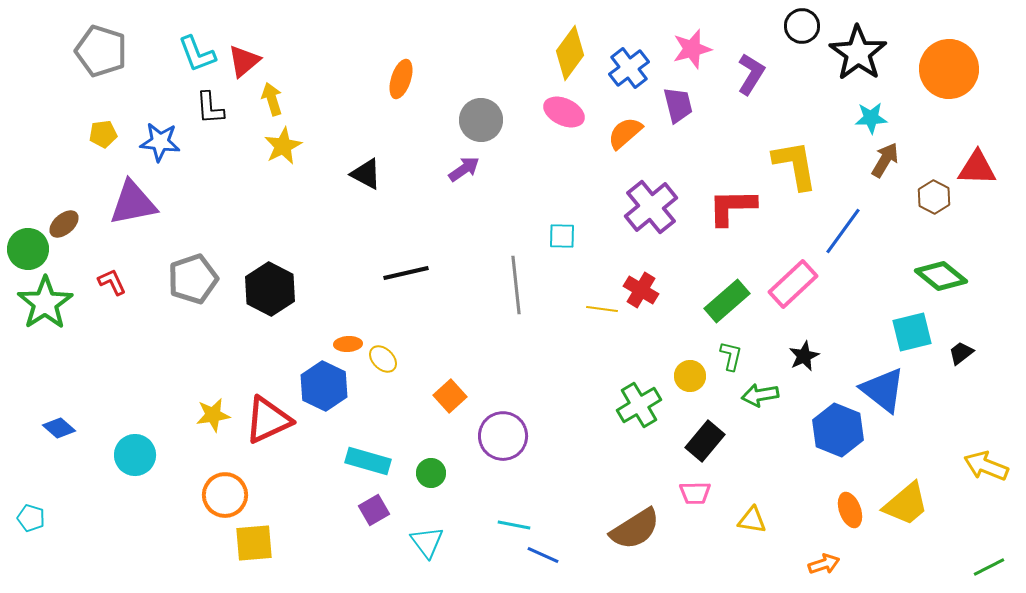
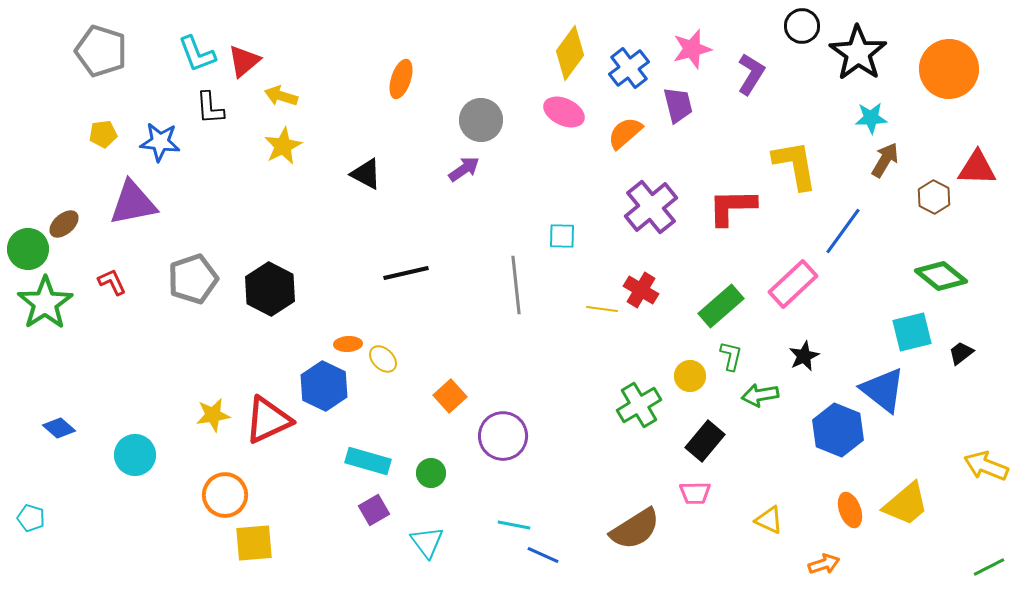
yellow arrow at (272, 99): moved 9 px right, 3 px up; rotated 56 degrees counterclockwise
green rectangle at (727, 301): moved 6 px left, 5 px down
yellow triangle at (752, 520): moved 17 px right; rotated 16 degrees clockwise
